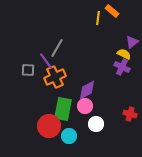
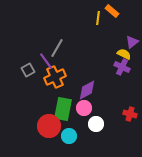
gray square: rotated 32 degrees counterclockwise
pink circle: moved 1 px left, 2 px down
